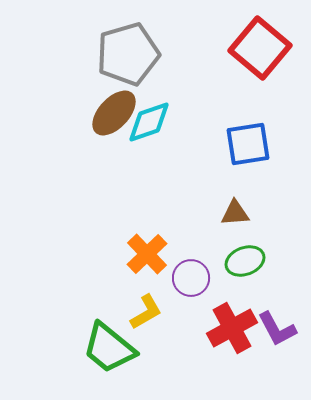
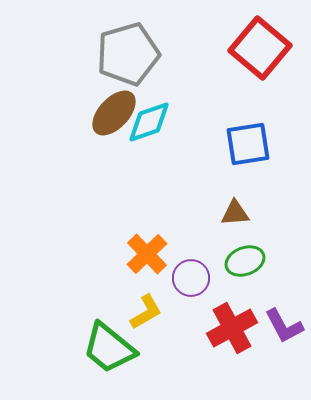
purple L-shape: moved 7 px right, 3 px up
